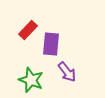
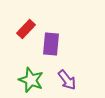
red rectangle: moved 2 px left, 1 px up
purple arrow: moved 8 px down
